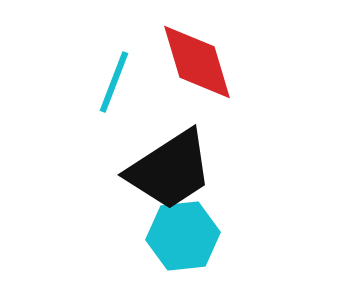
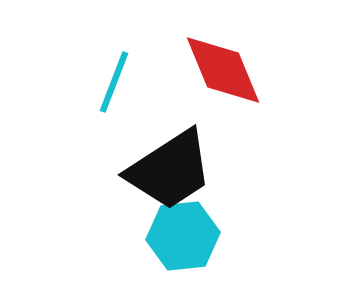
red diamond: moved 26 px right, 8 px down; rotated 6 degrees counterclockwise
